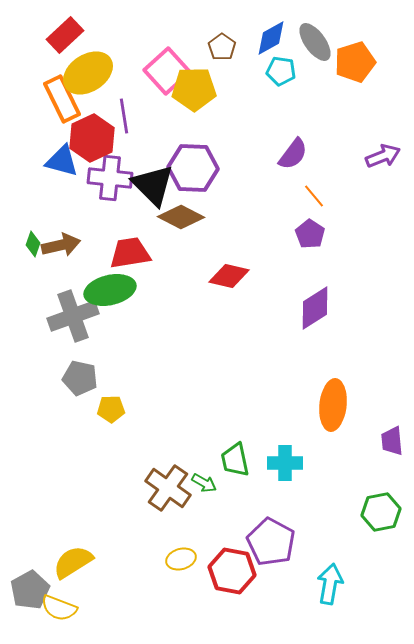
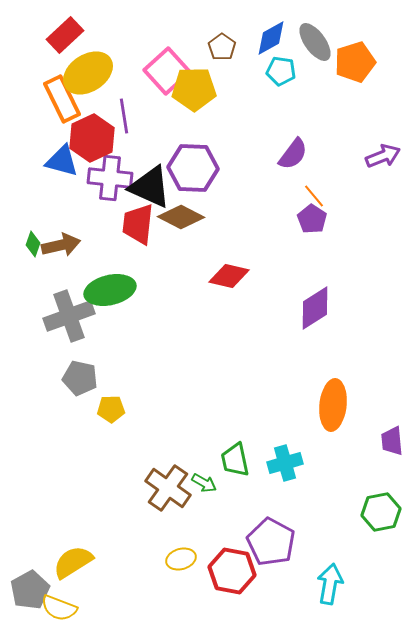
black triangle at (153, 185): moved 3 px left, 2 px down; rotated 21 degrees counterclockwise
purple pentagon at (310, 234): moved 2 px right, 15 px up
red trapezoid at (130, 253): moved 8 px right, 29 px up; rotated 75 degrees counterclockwise
gray cross at (73, 316): moved 4 px left
cyan cross at (285, 463): rotated 16 degrees counterclockwise
